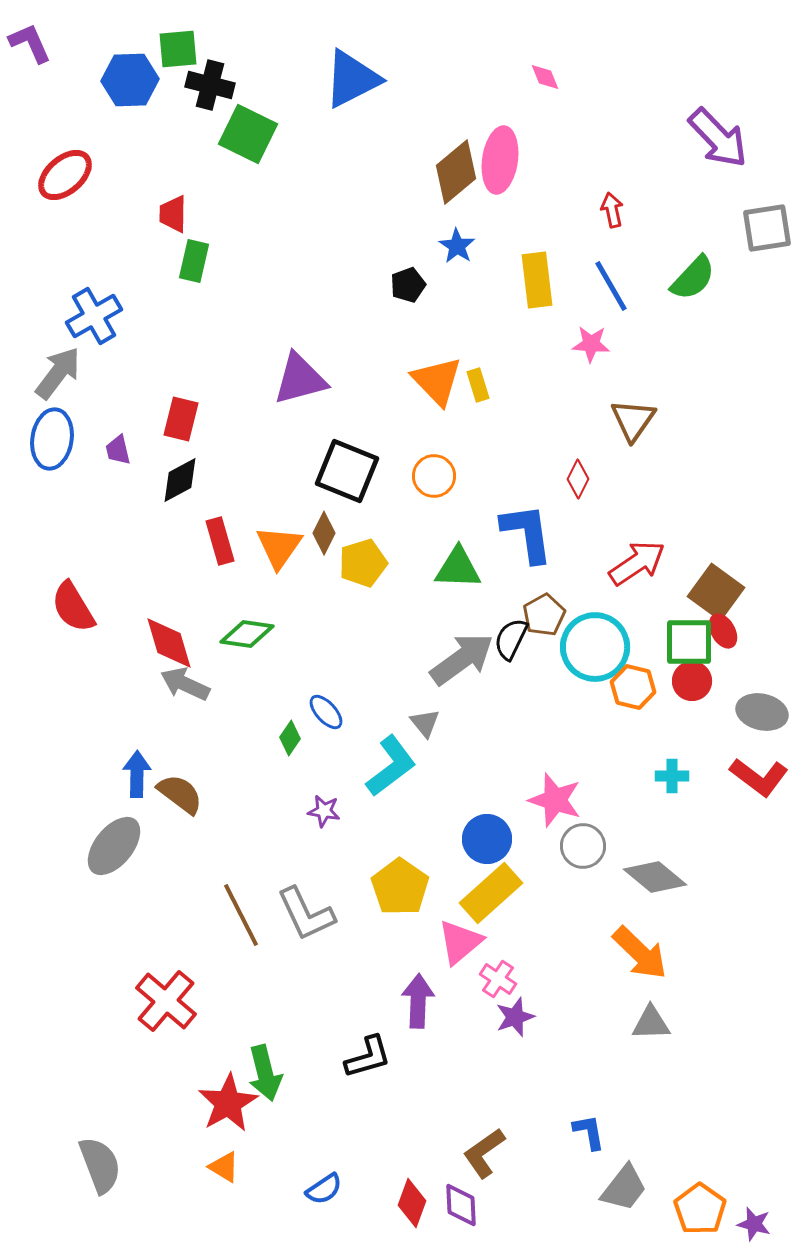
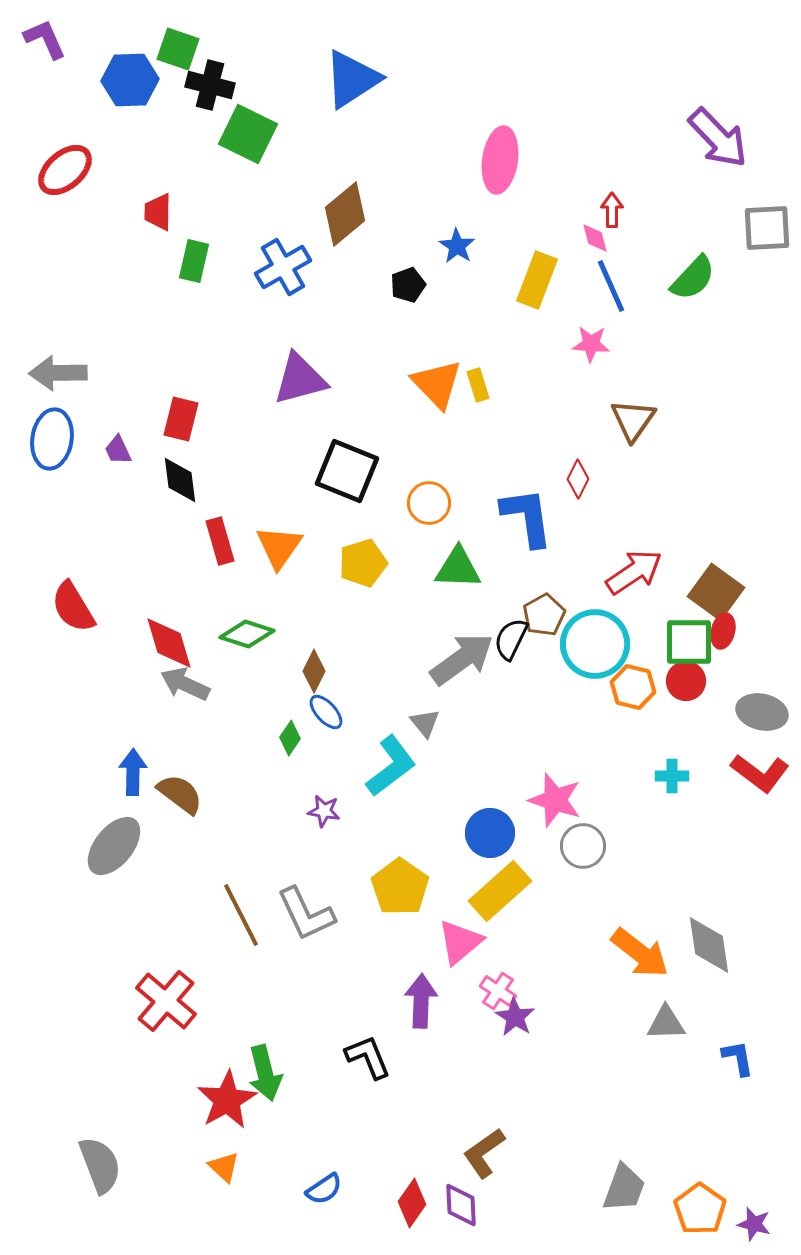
purple L-shape at (30, 43): moved 15 px right, 4 px up
green square at (178, 49): rotated 24 degrees clockwise
pink diamond at (545, 77): moved 50 px right, 161 px down; rotated 8 degrees clockwise
blue triangle at (352, 79): rotated 6 degrees counterclockwise
brown diamond at (456, 172): moved 111 px left, 42 px down
red ellipse at (65, 175): moved 5 px up
red arrow at (612, 210): rotated 12 degrees clockwise
red trapezoid at (173, 214): moved 15 px left, 2 px up
gray square at (767, 228): rotated 6 degrees clockwise
yellow rectangle at (537, 280): rotated 28 degrees clockwise
blue line at (611, 286): rotated 6 degrees clockwise
blue cross at (94, 316): moved 189 px right, 49 px up
gray arrow at (58, 373): rotated 128 degrees counterclockwise
orange triangle at (437, 381): moved 3 px down
purple trapezoid at (118, 450): rotated 12 degrees counterclockwise
orange circle at (434, 476): moved 5 px left, 27 px down
black diamond at (180, 480): rotated 69 degrees counterclockwise
brown diamond at (324, 533): moved 10 px left, 138 px down
blue L-shape at (527, 533): moved 16 px up
red arrow at (637, 563): moved 3 px left, 9 px down
red ellipse at (723, 631): rotated 44 degrees clockwise
green diamond at (247, 634): rotated 10 degrees clockwise
cyan circle at (595, 647): moved 3 px up
red circle at (692, 681): moved 6 px left
blue arrow at (137, 774): moved 4 px left, 2 px up
red L-shape at (759, 777): moved 1 px right, 4 px up
blue circle at (487, 839): moved 3 px right, 6 px up
gray diamond at (655, 877): moved 54 px right, 68 px down; rotated 42 degrees clockwise
yellow rectangle at (491, 893): moved 9 px right, 2 px up
orange arrow at (640, 953): rotated 6 degrees counterclockwise
pink cross at (498, 979): moved 12 px down
purple arrow at (418, 1001): moved 3 px right
purple star at (515, 1017): rotated 21 degrees counterclockwise
gray triangle at (651, 1023): moved 15 px right
black L-shape at (368, 1057): rotated 96 degrees counterclockwise
red star at (228, 1103): moved 1 px left, 3 px up
blue L-shape at (589, 1132): moved 149 px right, 74 px up
orange triangle at (224, 1167): rotated 12 degrees clockwise
gray trapezoid at (624, 1188): rotated 18 degrees counterclockwise
red diamond at (412, 1203): rotated 15 degrees clockwise
